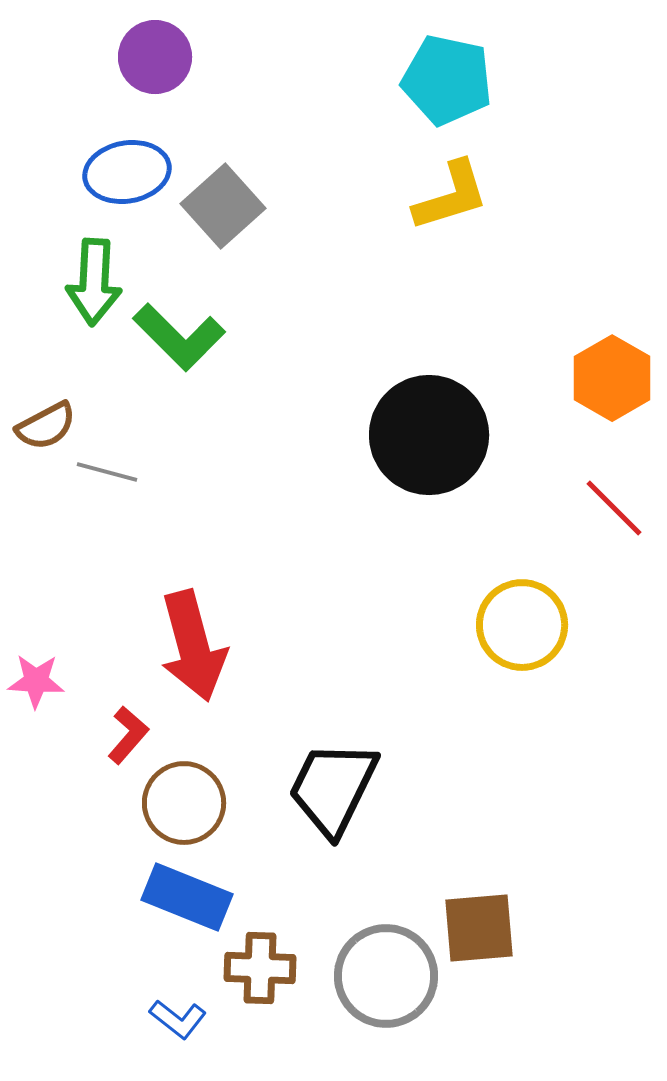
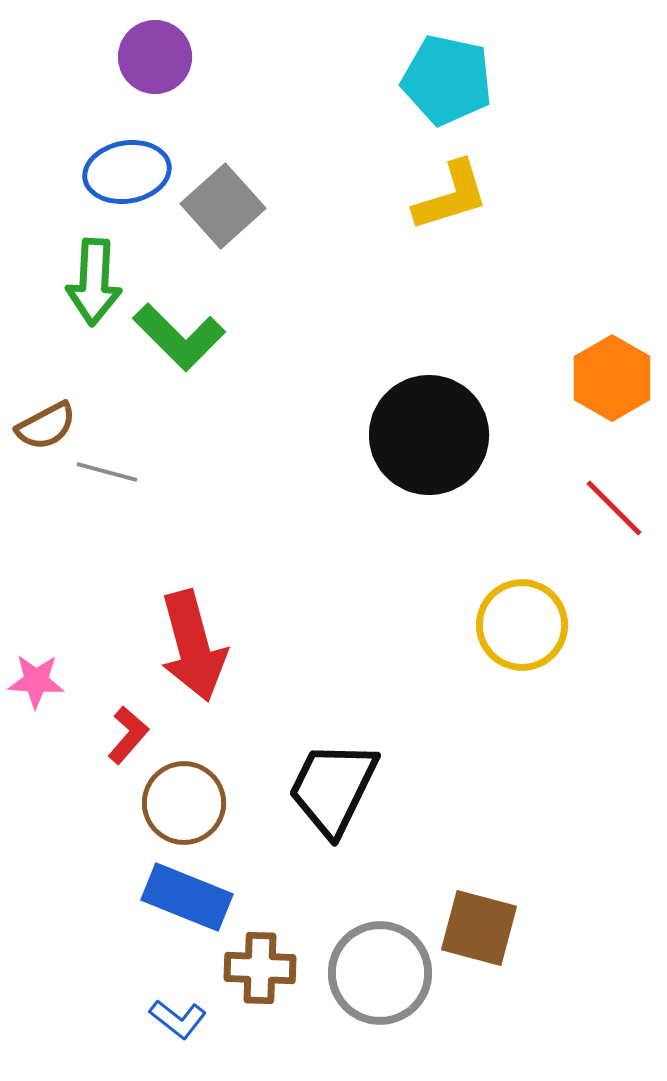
brown square: rotated 20 degrees clockwise
gray circle: moved 6 px left, 3 px up
